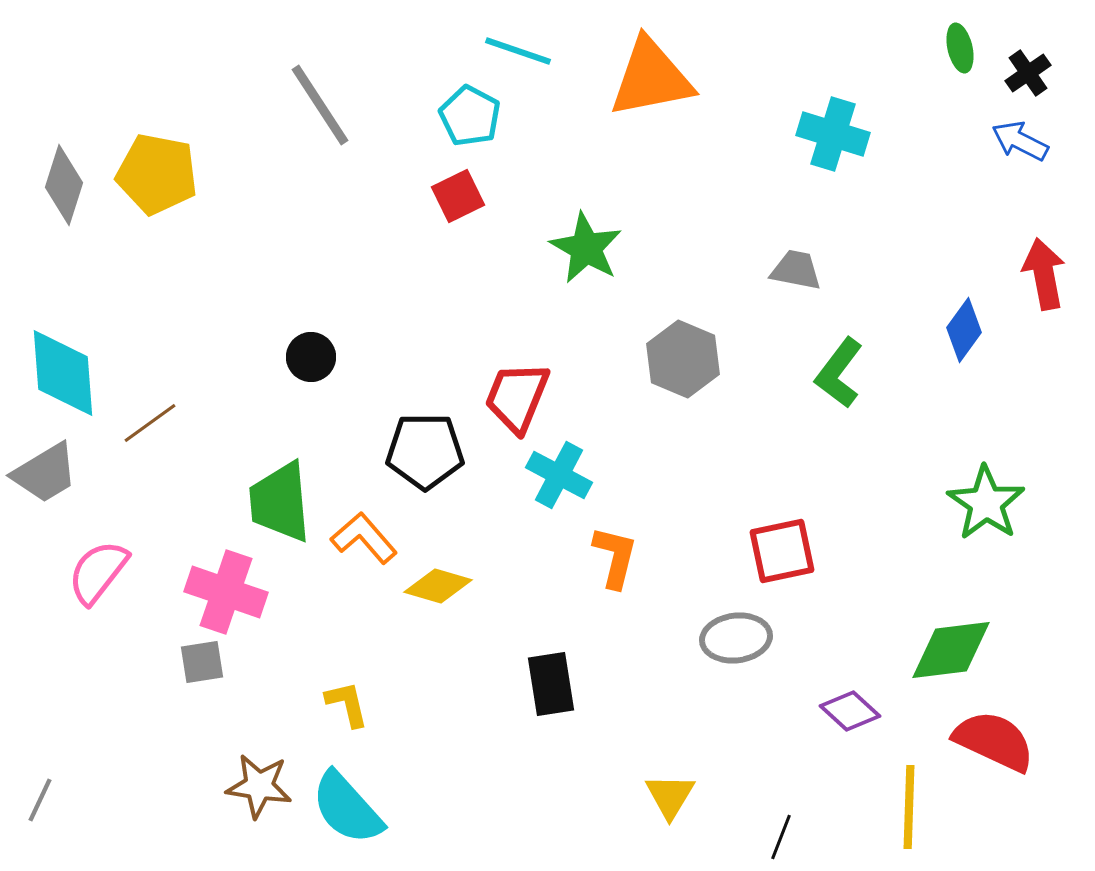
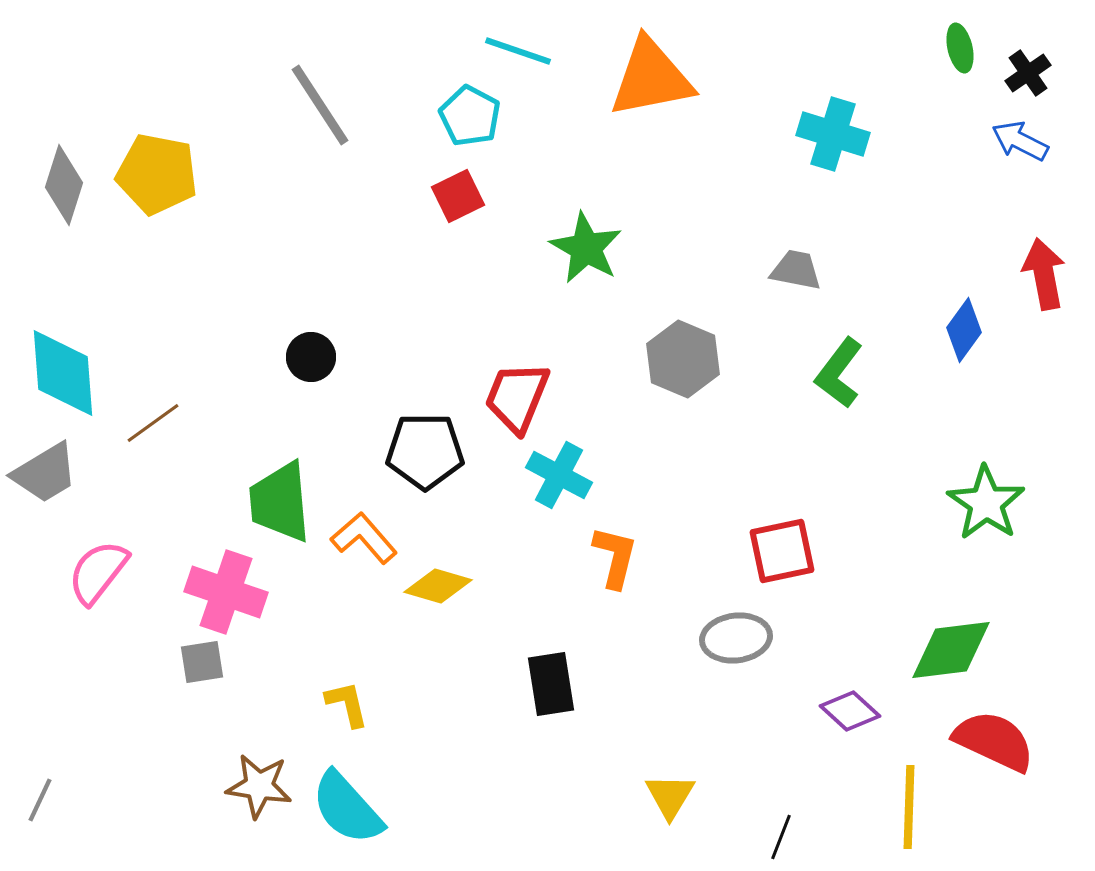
brown line at (150, 423): moved 3 px right
